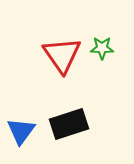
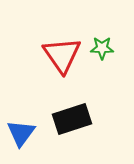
black rectangle: moved 3 px right, 5 px up
blue triangle: moved 2 px down
